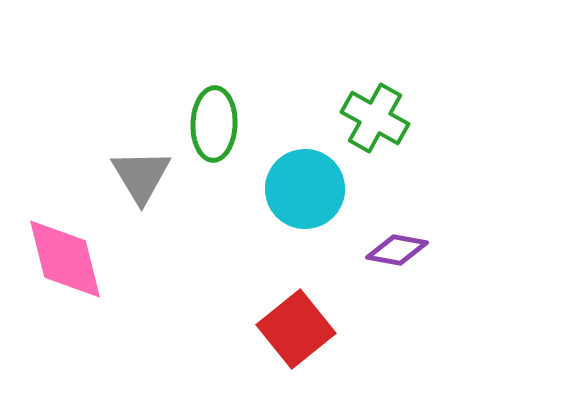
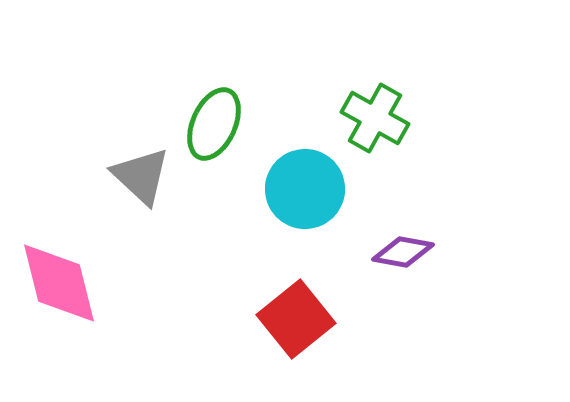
green ellipse: rotated 22 degrees clockwise
gray triangle: rotated 16 degrees counterclockwise
purple diamond: moved 6 px right, 2 px down
pink diamond: moved 6 px left, 24 px down
red square: moved 10 px up
